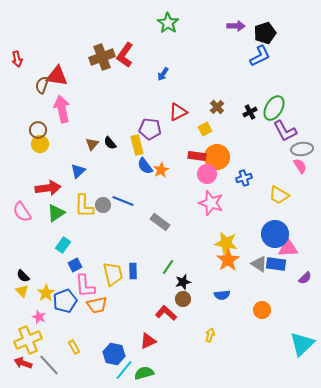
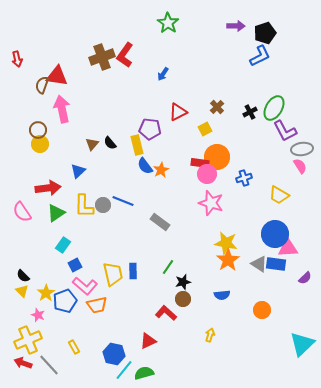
red rectangle at (197, 156): moved 3 px right, 7 px down
pink L-shape at (85, 286): rotated 45 degrees counterclockwise
pink star at (39, 317): moved 1 px left, 2 px up
